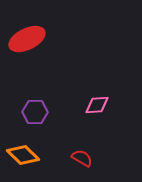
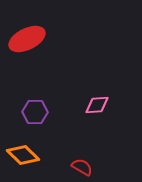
red semicircle: moved 9 px down
